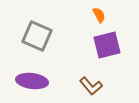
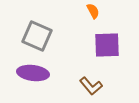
orange semicircle: moved 6 px left, 4 px up
purple square: rotated 12 degrees clockwise
purple ellipse: moved 1 px right, 8 px up
